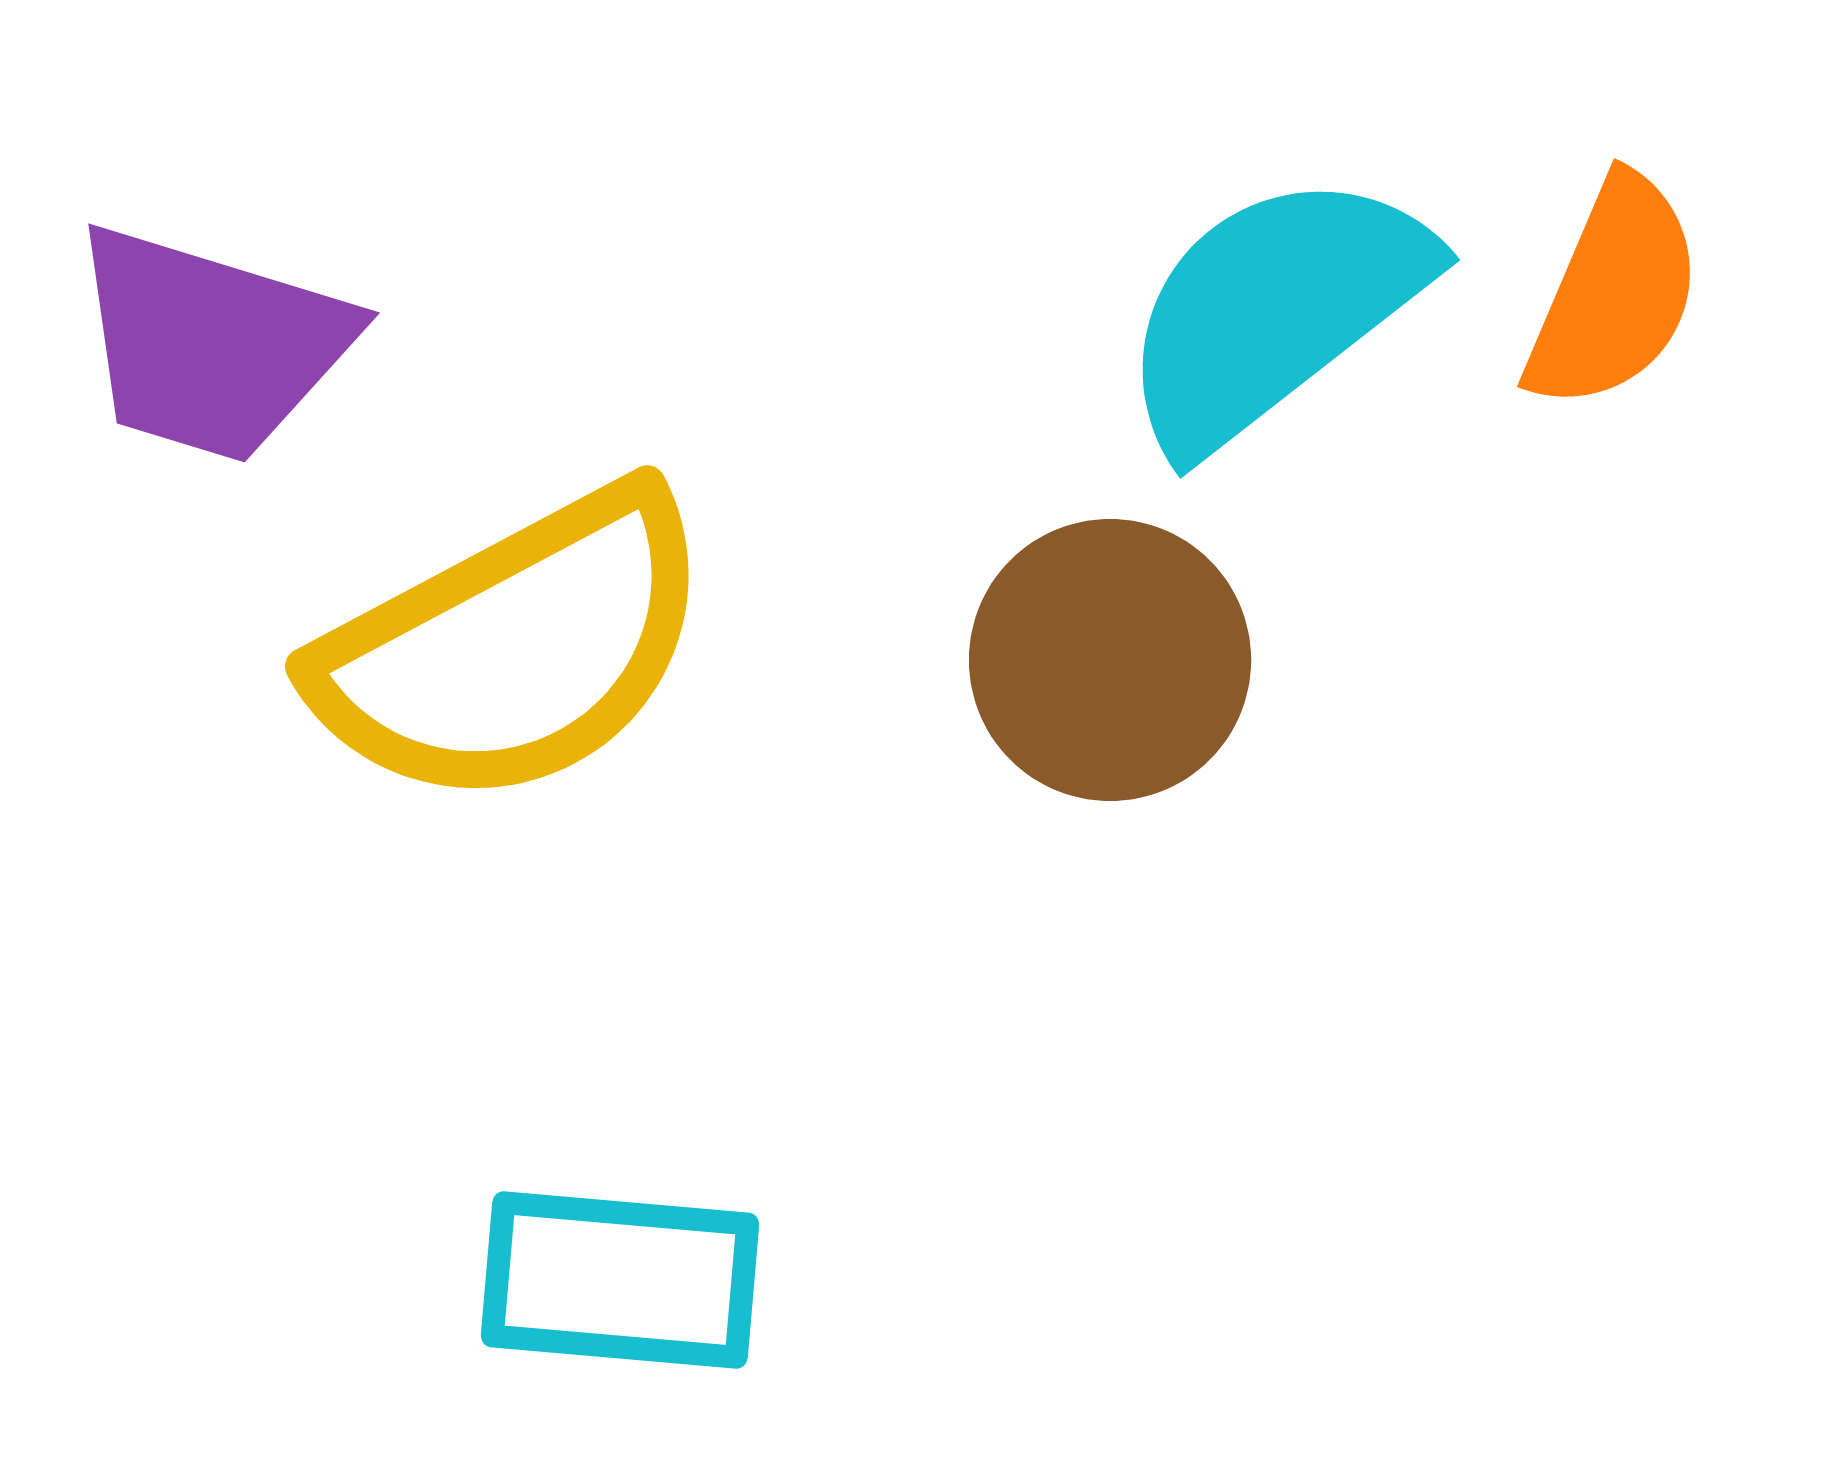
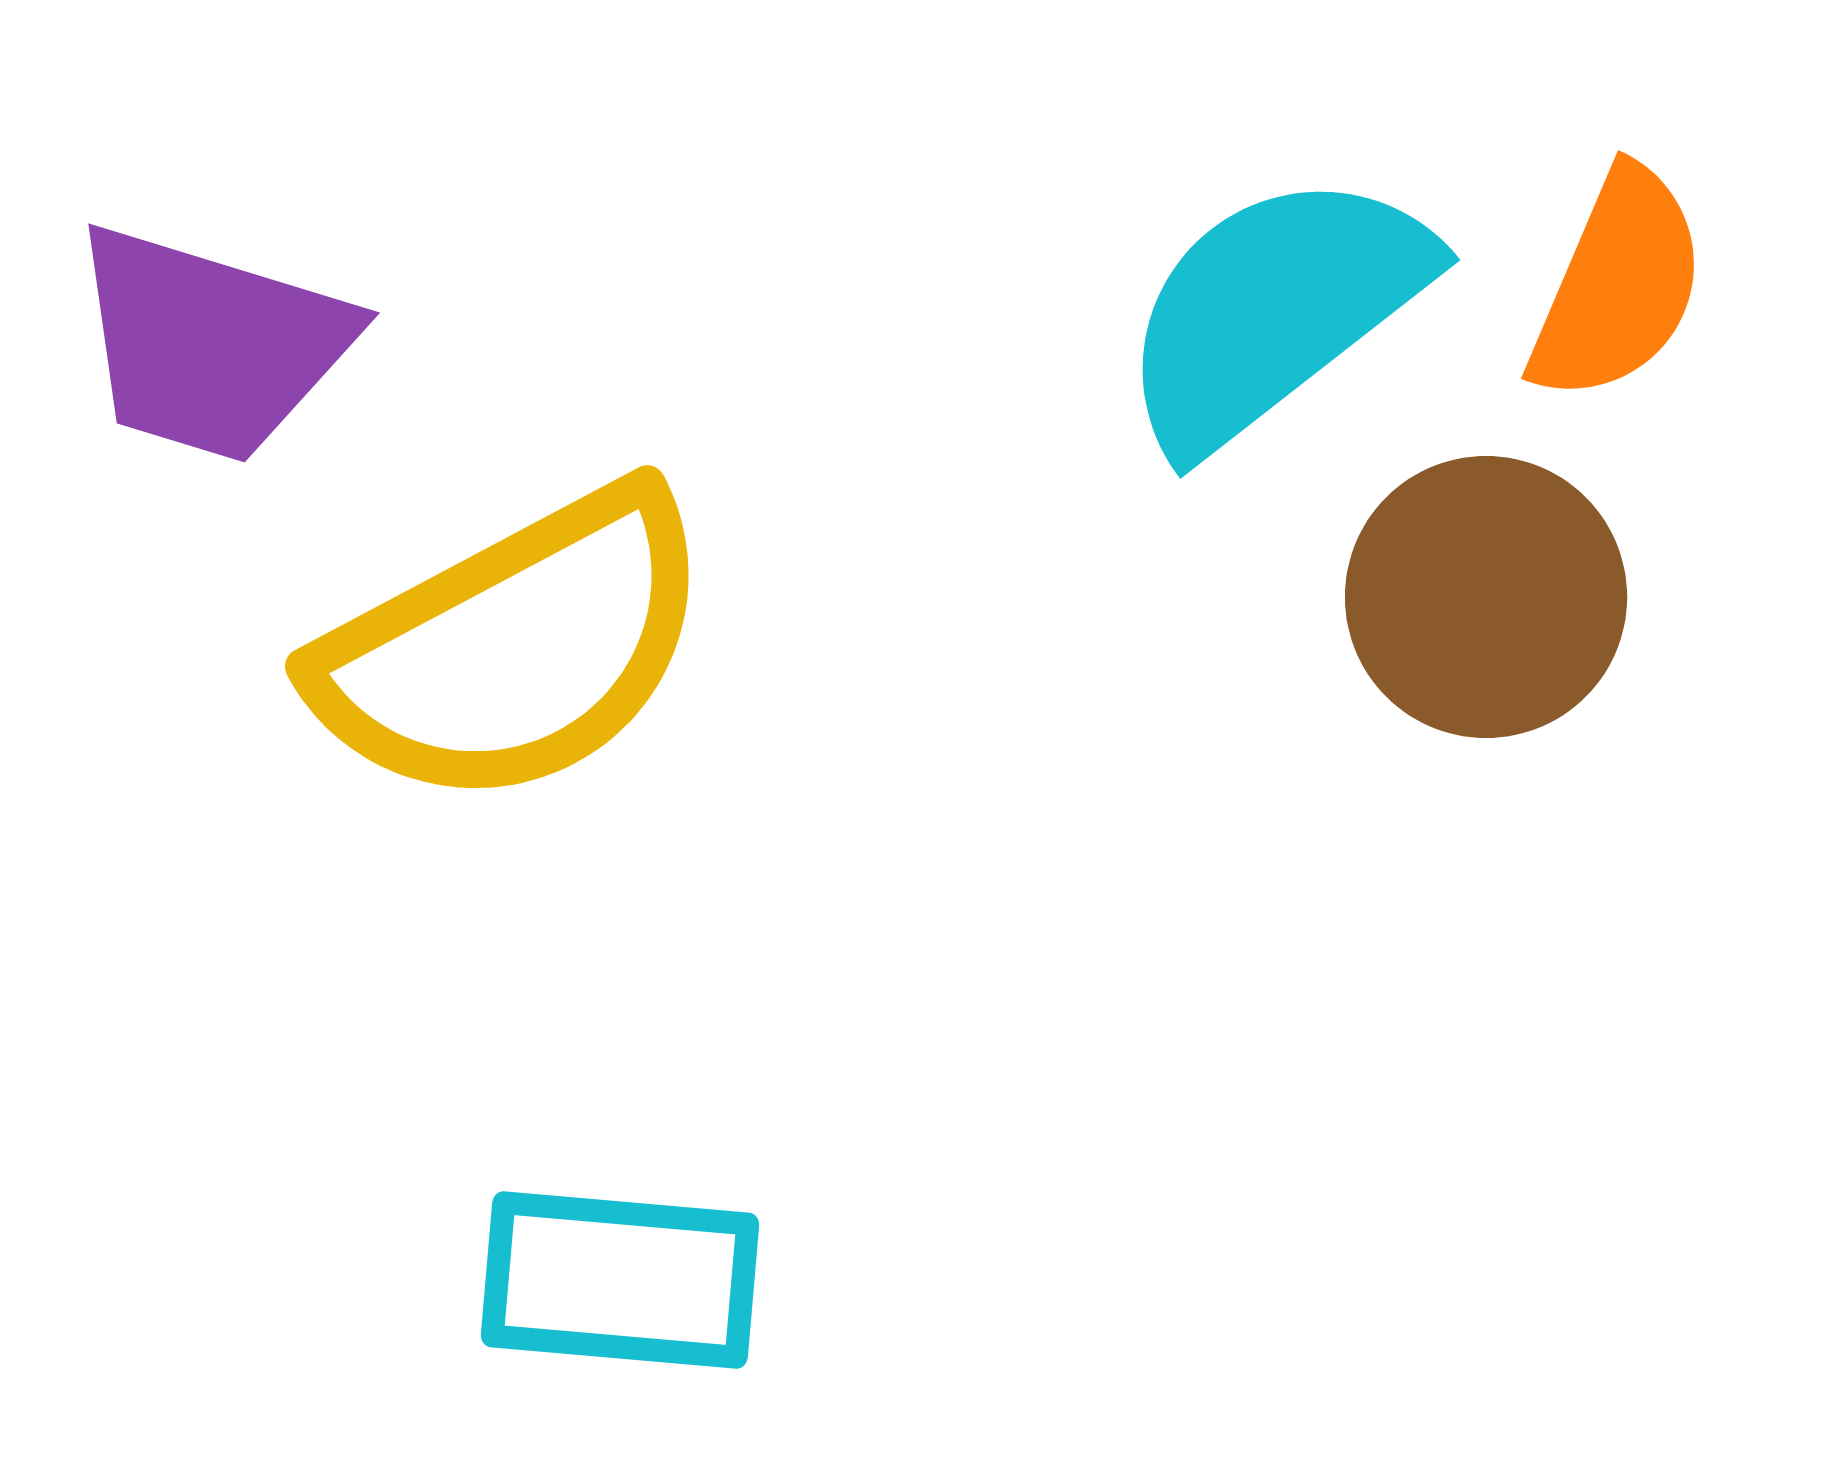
orange semicircle: moved 4 px right, 8 px up
brown circle: moved 376 px right, 63 px up
